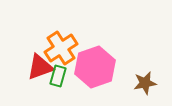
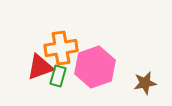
orange cross: rotated 24 degrees clockwise
